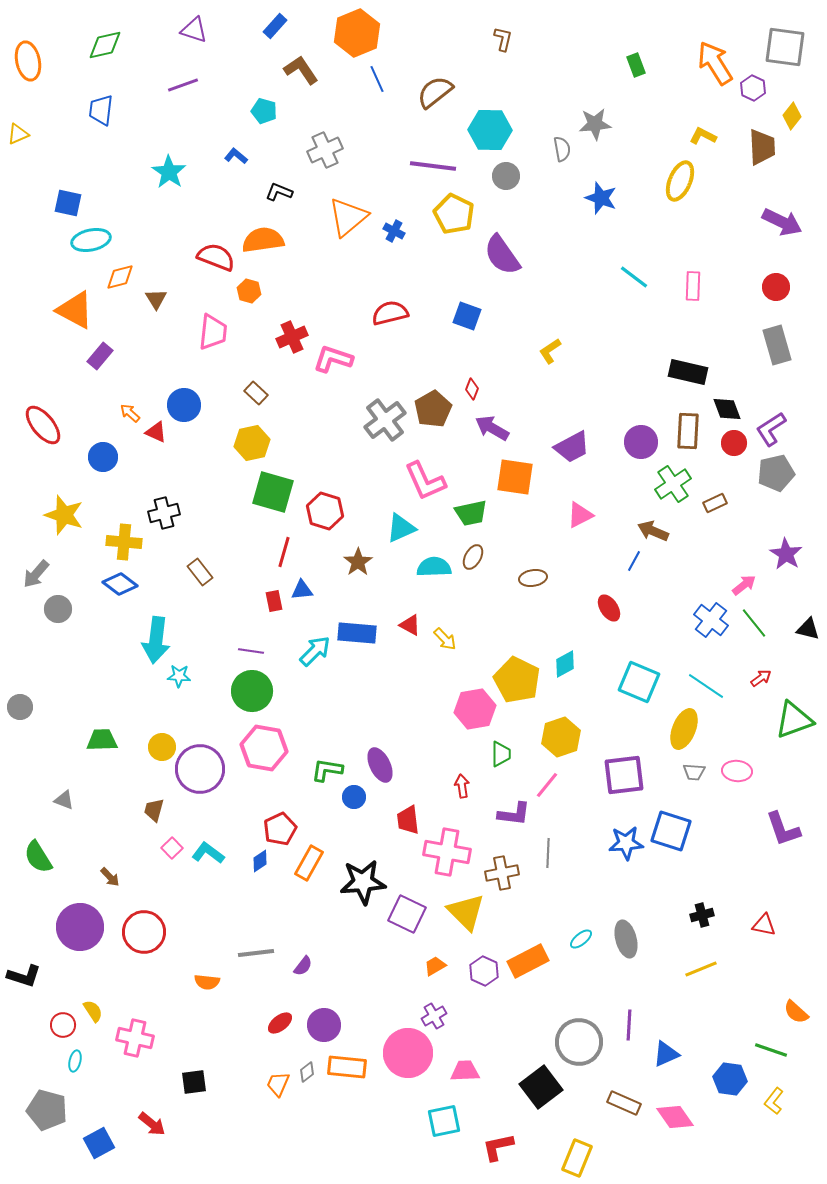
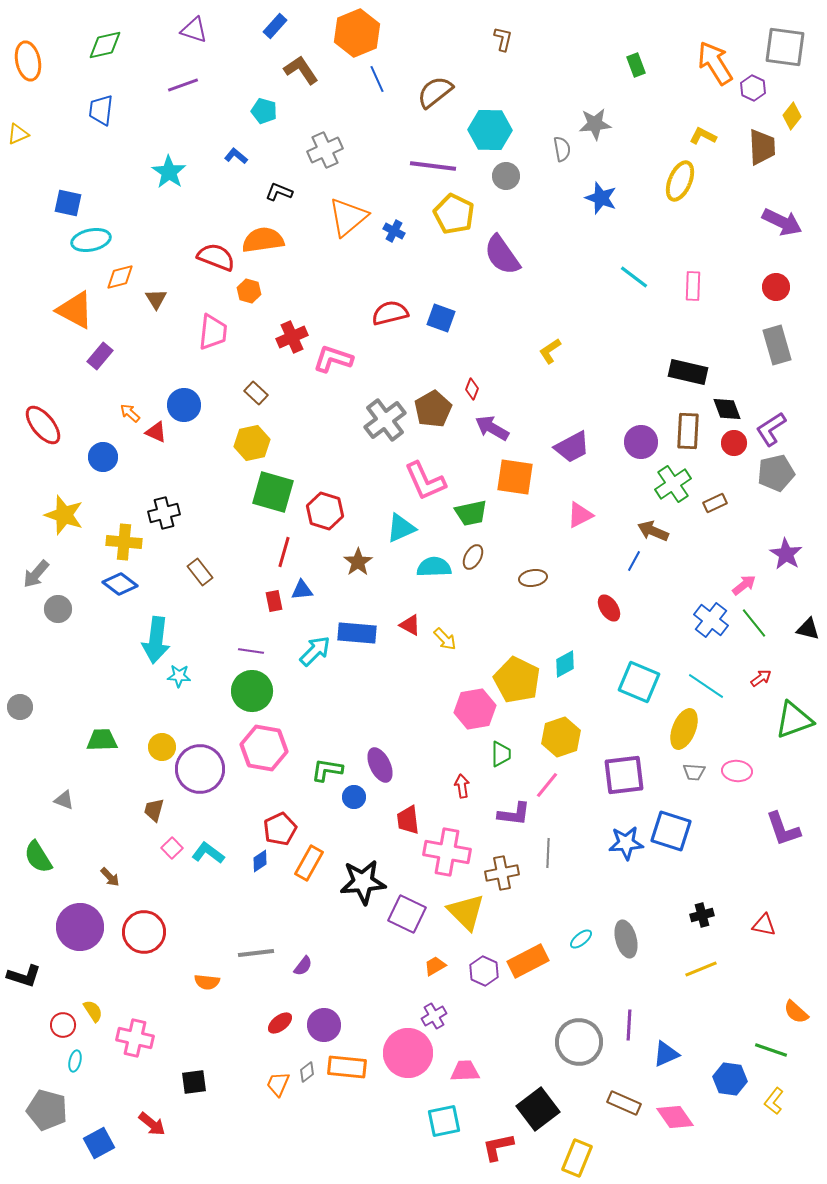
blue square at (467, 316): moved 26 px left, 2 px down
black square at (541, 1087): moved 3 px left, 22 px down
